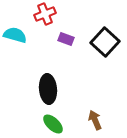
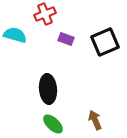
black square: rotated 24 degrees clockwise
